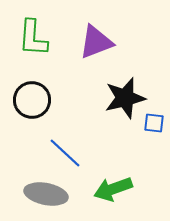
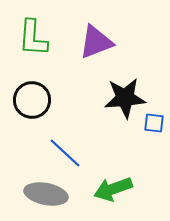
black star: rotated 9 degrees clockwise
